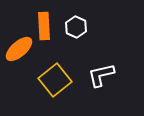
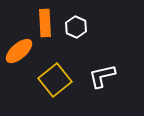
orange rectangle: moved 1 px right, 3 px up
orange ellipse: moved 2 px down
white L-shape: moved 1 px right, 1 px down
